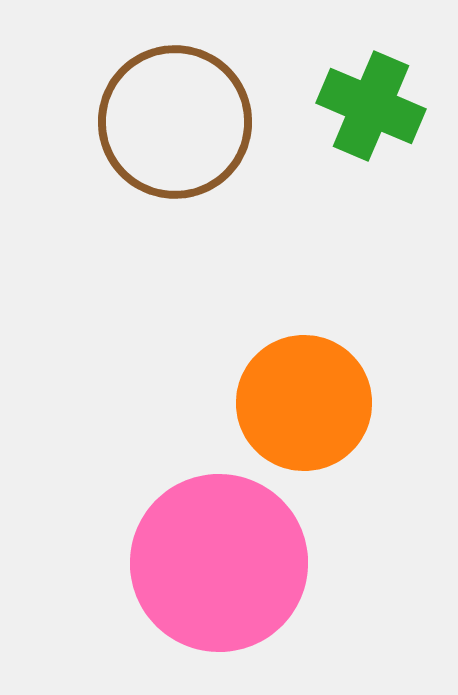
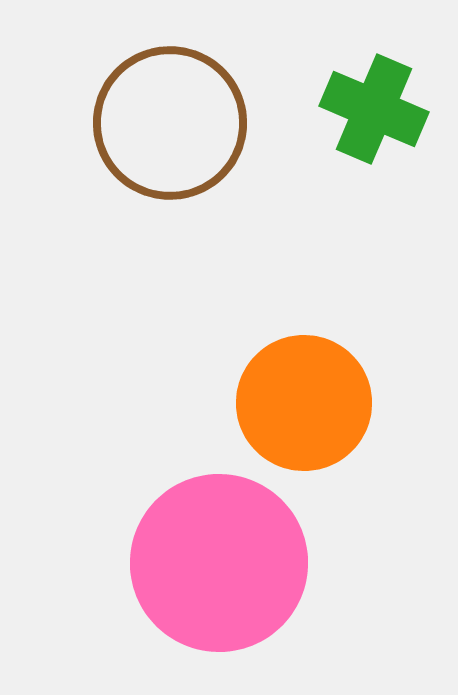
green cross: moved 3 px right, 3 px down
brown circle: moved 5 px left, 1 px down
